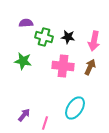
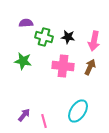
cyan ellipse: moved 3 px right, 3 px down
pink line: moved 1 px left, 2 px up; rotated 32 degrees counterclockwise
